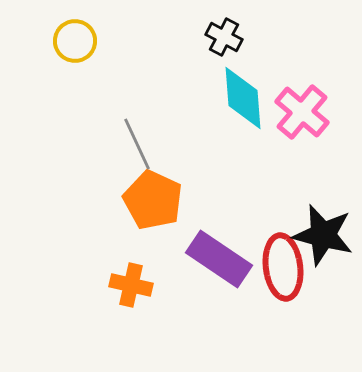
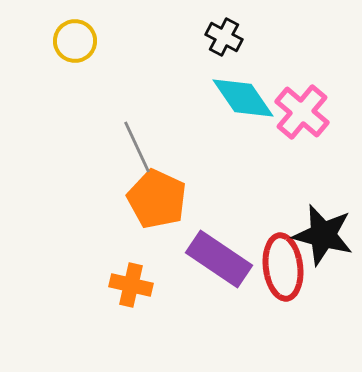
cyan diamond: rotated 30 degrees counterclockwise
gray line: moved 3 px down
orange pentagon: moved 4 px right, 1 px up
